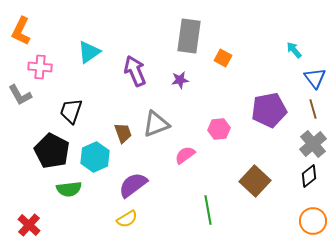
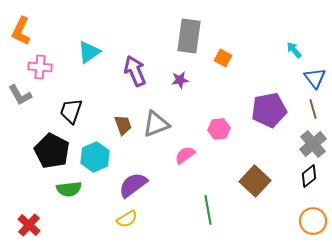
brown trapezoid: moved 8 px up
